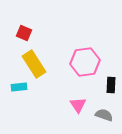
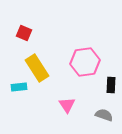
yellow rectangle: moved 3 px right, 4 px down
pink triangle: moved 11 px left
